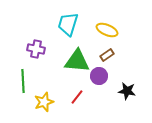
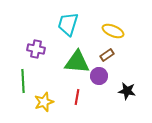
yellow ellipse: moved 6 px right, 1 px down
green triangle: moved 1 px down
red line: rotated 28 degrees counterclockwise
